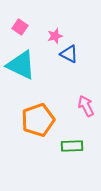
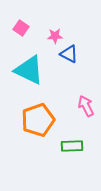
pink square: moved 1 px right, 1 px down
pink star: rotated 14 degrees clockwise
cyan triangle: moved 8 px right, 5 px down
